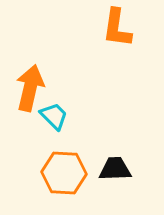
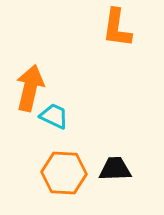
cyan trapezoid: rotated 20 degrees counterclockwise
